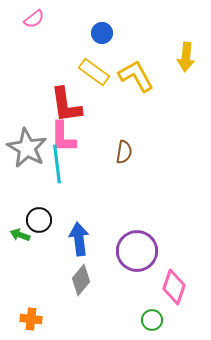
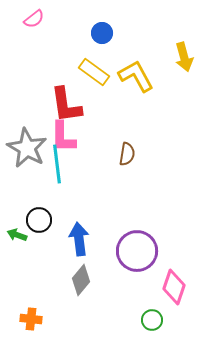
yellow arrow: moved 2 px left; rotated 20 degrees counterclockwise
brown semicircle: moved 3 px right, 2 px down
green arrow: moved 3 px left
